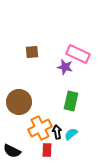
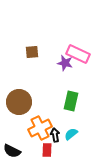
purple star: moved 4 px up
black arrow: moved 2 px left, 3 px down
